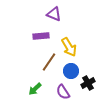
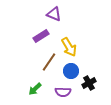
purple rectangle: rotated 28 degrees counterclockwise
black cross: moved 1 px right
purple semicircle: rotated 56 degrees counterclockwise
